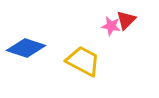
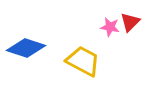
red triangle: moved 4 px right, 2 px down
pink star: moved 1 px left, 1 px down
